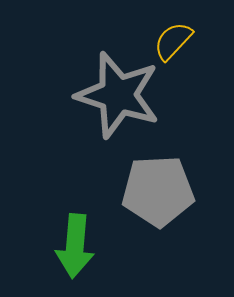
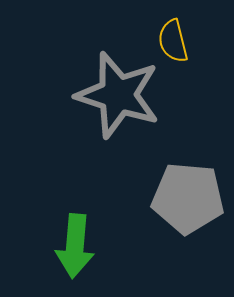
yellow semicircle: rotated 57 degrees counterclockwise
gray pentagon: moved 30 px right, 7 px down; rotated 8 degrees clockwise
